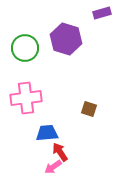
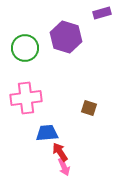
purple hexagon: moved 2 px up
brown square: moved 1 px up
pink arrow: moved 11 px right; rotated 78 degrees counterclockwise
